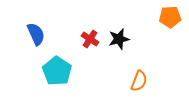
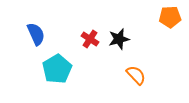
cyan pentagon: moved 2 px up; rotated 8 degrees clockwise
orange semicircle: moved 3 px left, 6 px up; rotated 65 degrees counterclockwise
